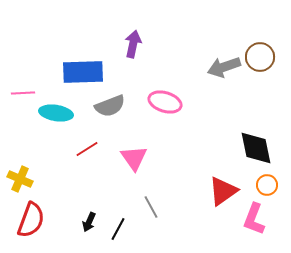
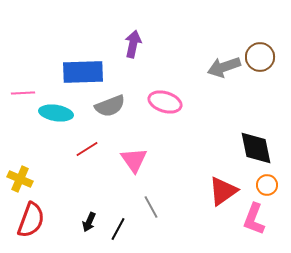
pink triangle: moved 2 px down
